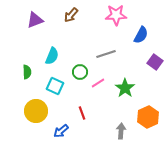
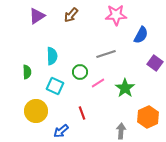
purple triangle: moved 2 px right, 4 px up; rotated 12 degrees counterclockwise
cyan semicircle: rotated 24 degrees counterclockwise
purple square: moved 1 px down
